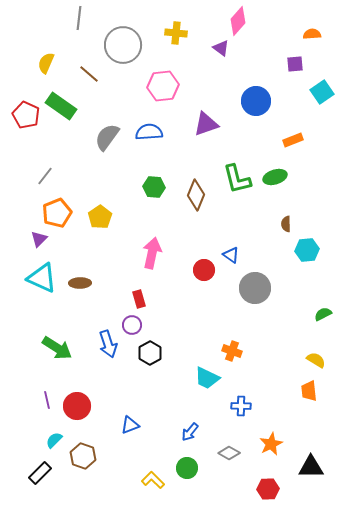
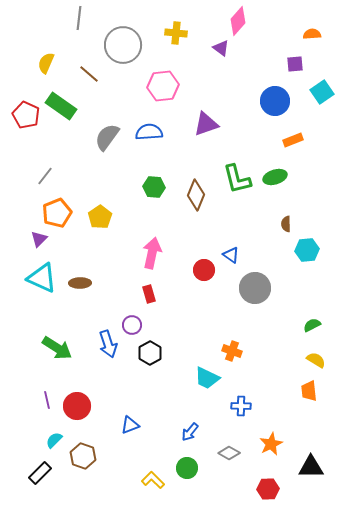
blue circle at (256, 101): moved 19 px right
red rectangle at (139, 299): moved 10 px right, 5 px up
green semicircle at (323, 314): moved 11 px left, 11 px down
